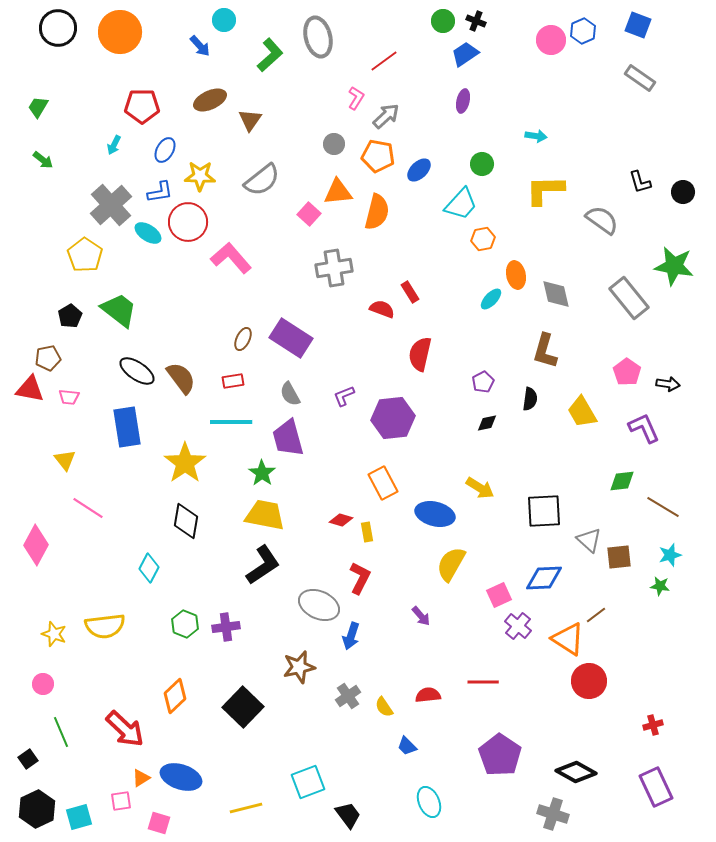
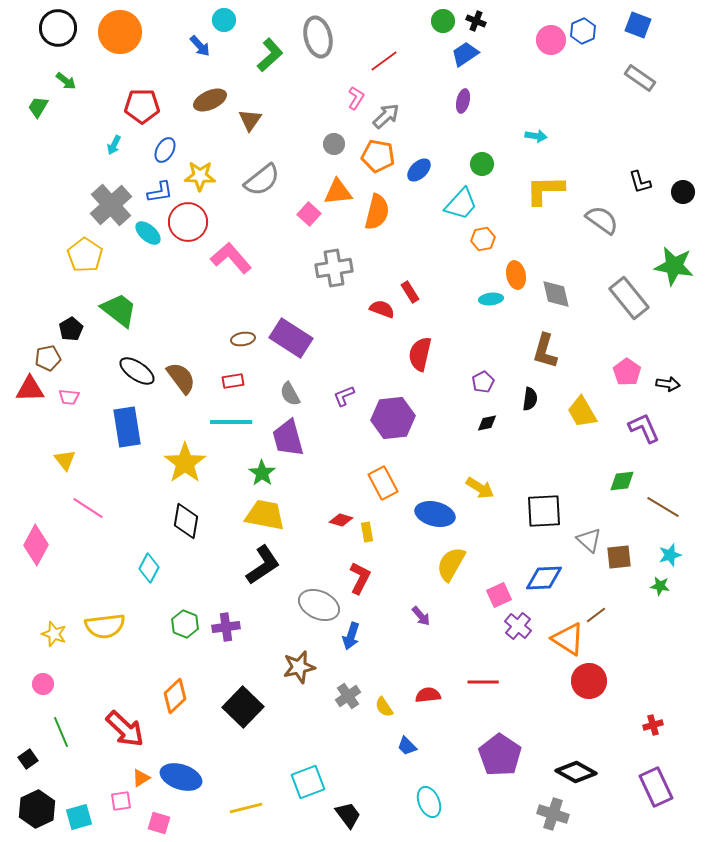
green arrow at (43, 160): moved 23 px right, 79 px up
cyan ellipse at (148, 233): rotated 8 degrees clockwise
cyan ellipse at (491, 299): rotated 40 degrees clockwise
black pentagon at (70, 316): moved 1 px right, 13 px down
brown ellipse at (243, 339): rotated 55 degrees clockwise
red triangle at (30, 389): rotated 12 degrees counterclockwise
